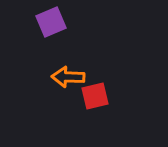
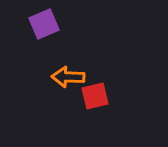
purple square: moved 7 px left, 2 px down
